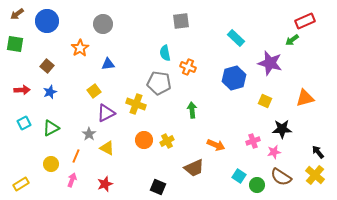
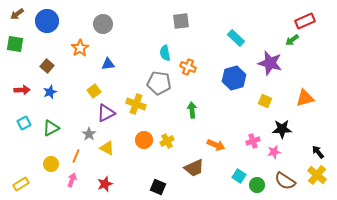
yellow cross at (315, 175): moved 2 px right
brown semicircle at (281, 177): moved 4 px right, 4 px down
